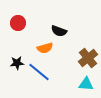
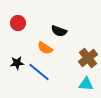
orange semicircle: rotated 49 degrees clockwise
